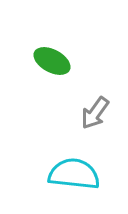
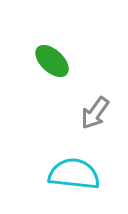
green ellipse: rotated 15 degrees clockwise
